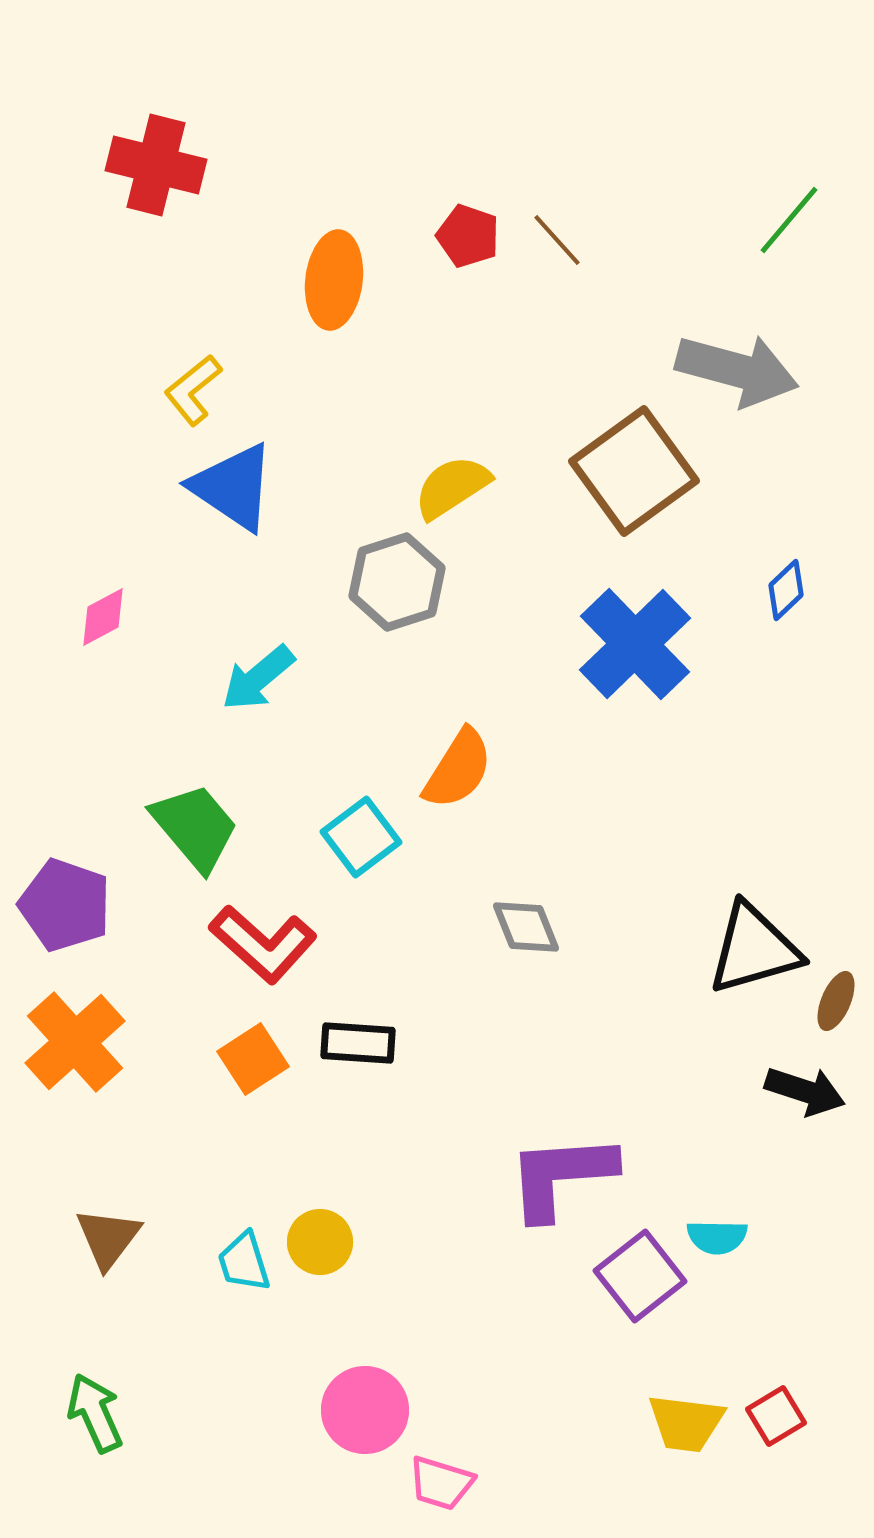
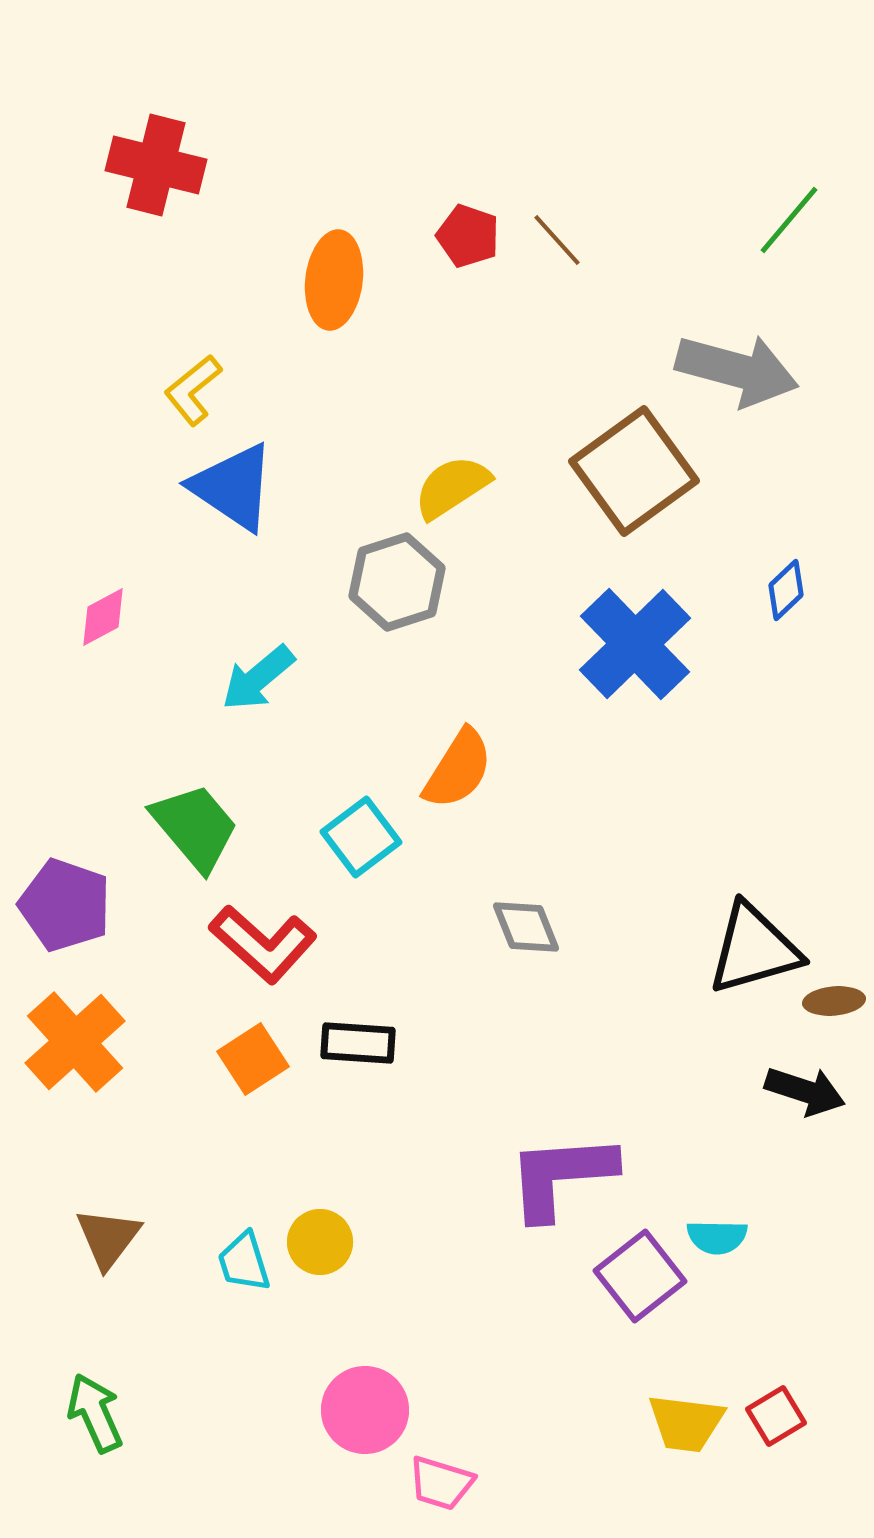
brown ellipse: moved 2 px left; rotated 62 degrees clockwise
